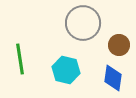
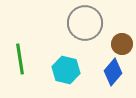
gray circle: moved 2 px right
brown circle: moved 3 px right, 1 px up
blue diamond: moved 6 px up; rotated 32 degrees clockwise
